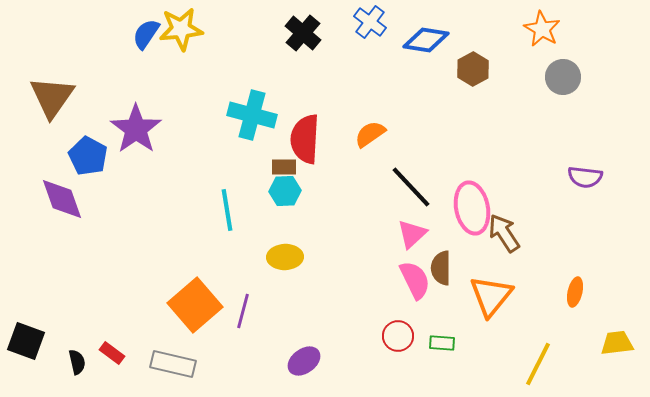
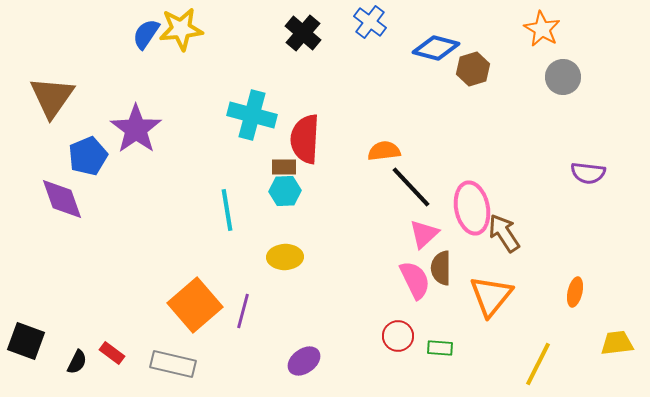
blue diamond: moved 10 px right, 8 px down; rotated 6 degrees clockwise
brown hexagon: rotated 12 degrees clockwise
orange semicircle: moved 14 px right, 17 px down; rotated 28 degrees clockwise
blue pentagon: rotated 21 degrees clockwise
purple semicircle: moved 3 px right, 4 px up
pink triangle: moved 12 px right
green rectangle: moved 2 px left, 5 px down
black semicircle: rotated 40 degrees clockwise
